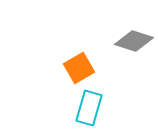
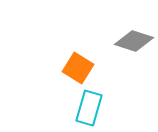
orange square: moved 1 px left; rotated 28 degrees counterclockwise
